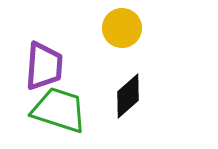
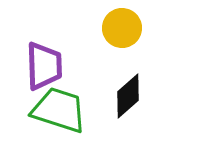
purple trapezoid: rotated 6 degrees counterclockwise
